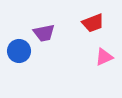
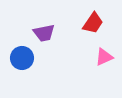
red trapezoid: rotated 35 degrees counterclockwise
blue circle: moved 3 px right, 7 px down
